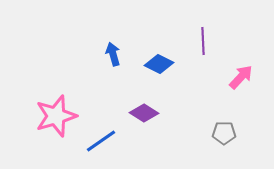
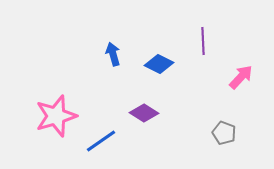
gray pentagon: rotated 20 degrees clockwise
